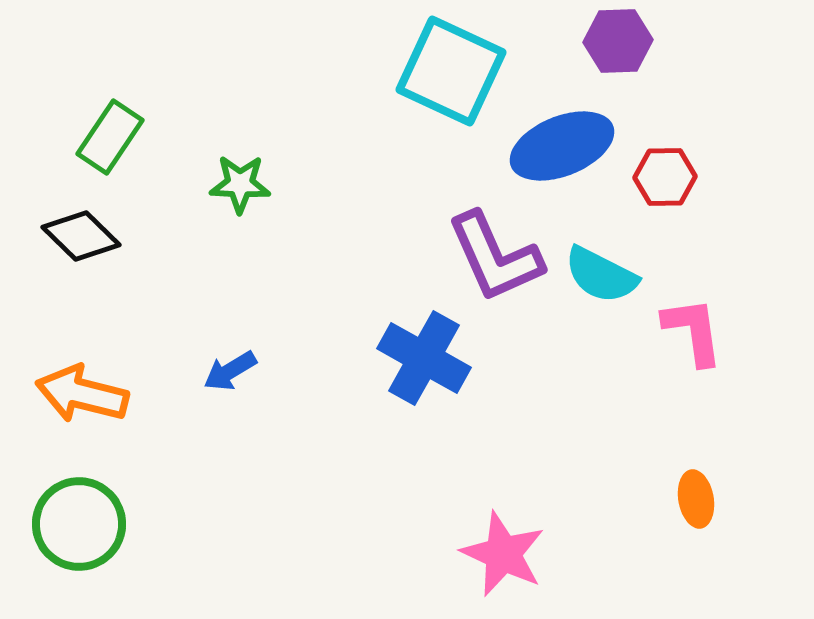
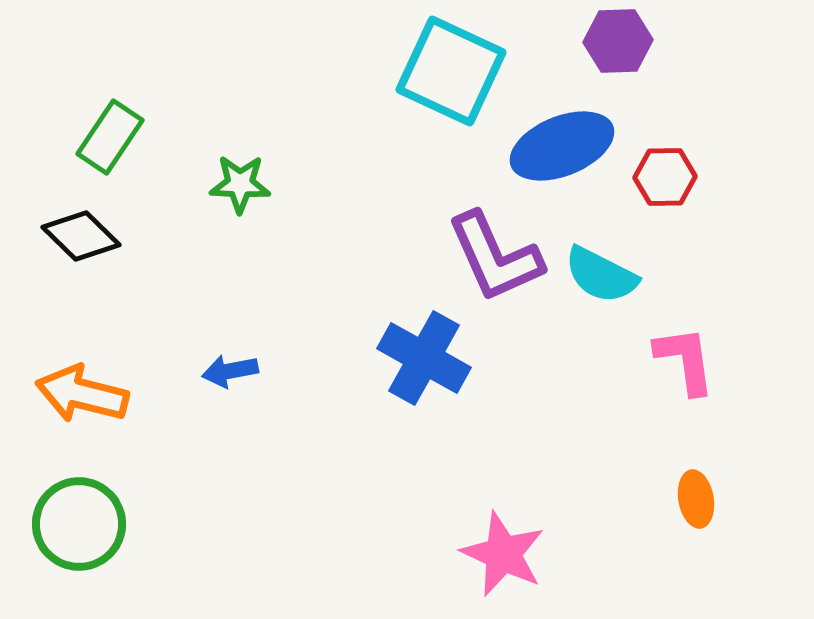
pink L-shape: moved 8 px left, 29 px down
blue arrow: rotated 20 degrees clockwise
